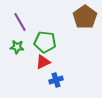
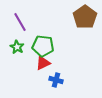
green pentagon: moved 2 px left, 4 px down
green star: rotated 24 degrees clockwise
red triangle: moved 1 px down
blue cross: rotated 32 degrees clockwise
